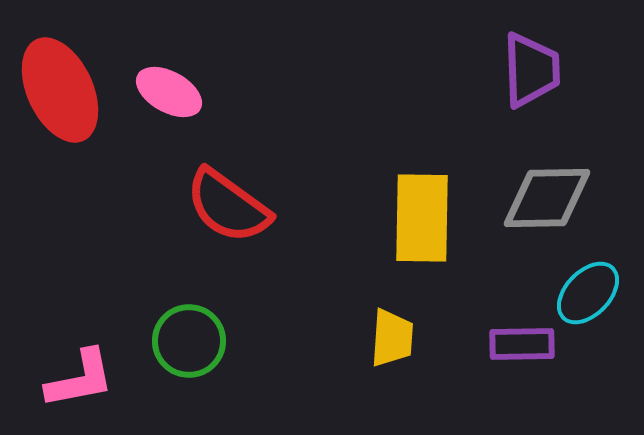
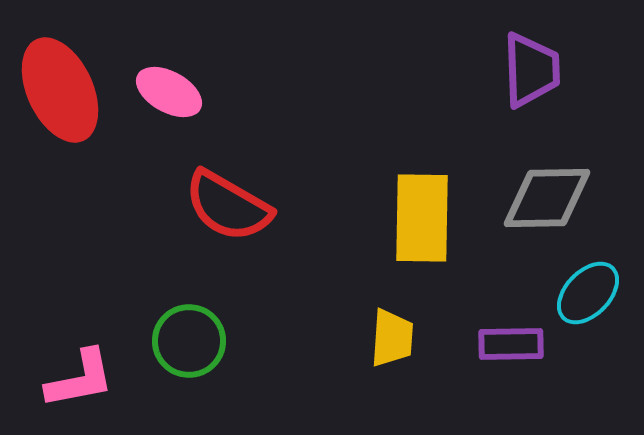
red semicircle: rotated 6 degrees counterclockwise
purple rectangle: moved 11 px left
